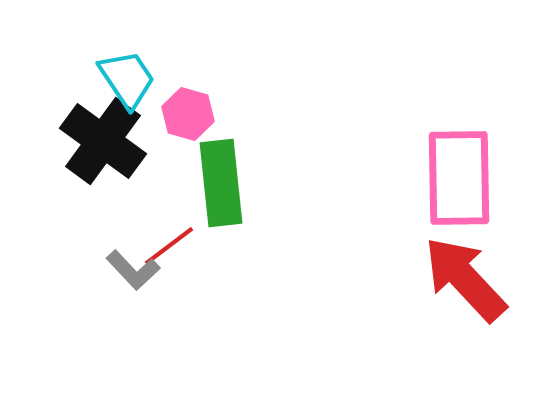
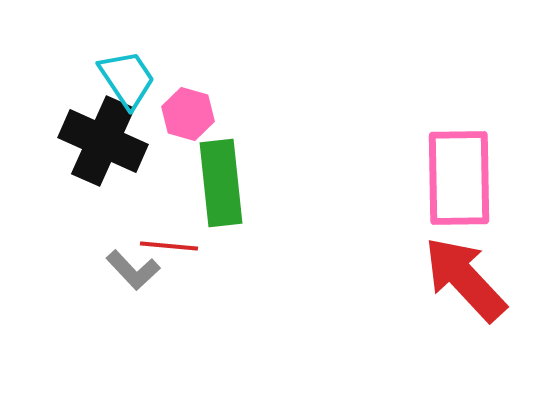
black cross: rotated 12 degrees counterclockwise
red line: rotated 42 degrees clockwise
